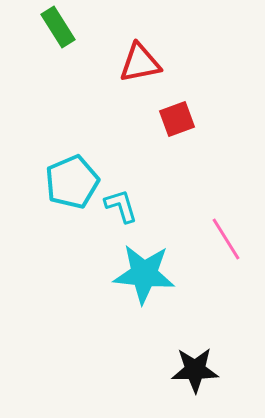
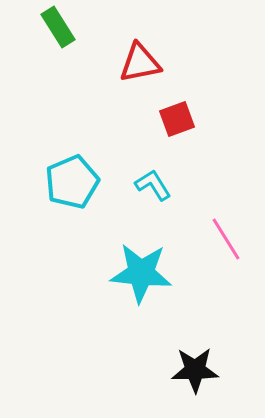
cyan L-shape: moved 32 px right, 21 px up; rotated 15 degrees counterclockwise
cyan star: moved 3 px left, 1 px up
